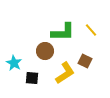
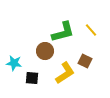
green L-shape: rotated 15 degrees counterclockwise
cyan star: rotated 21 degrees counterclockwise
